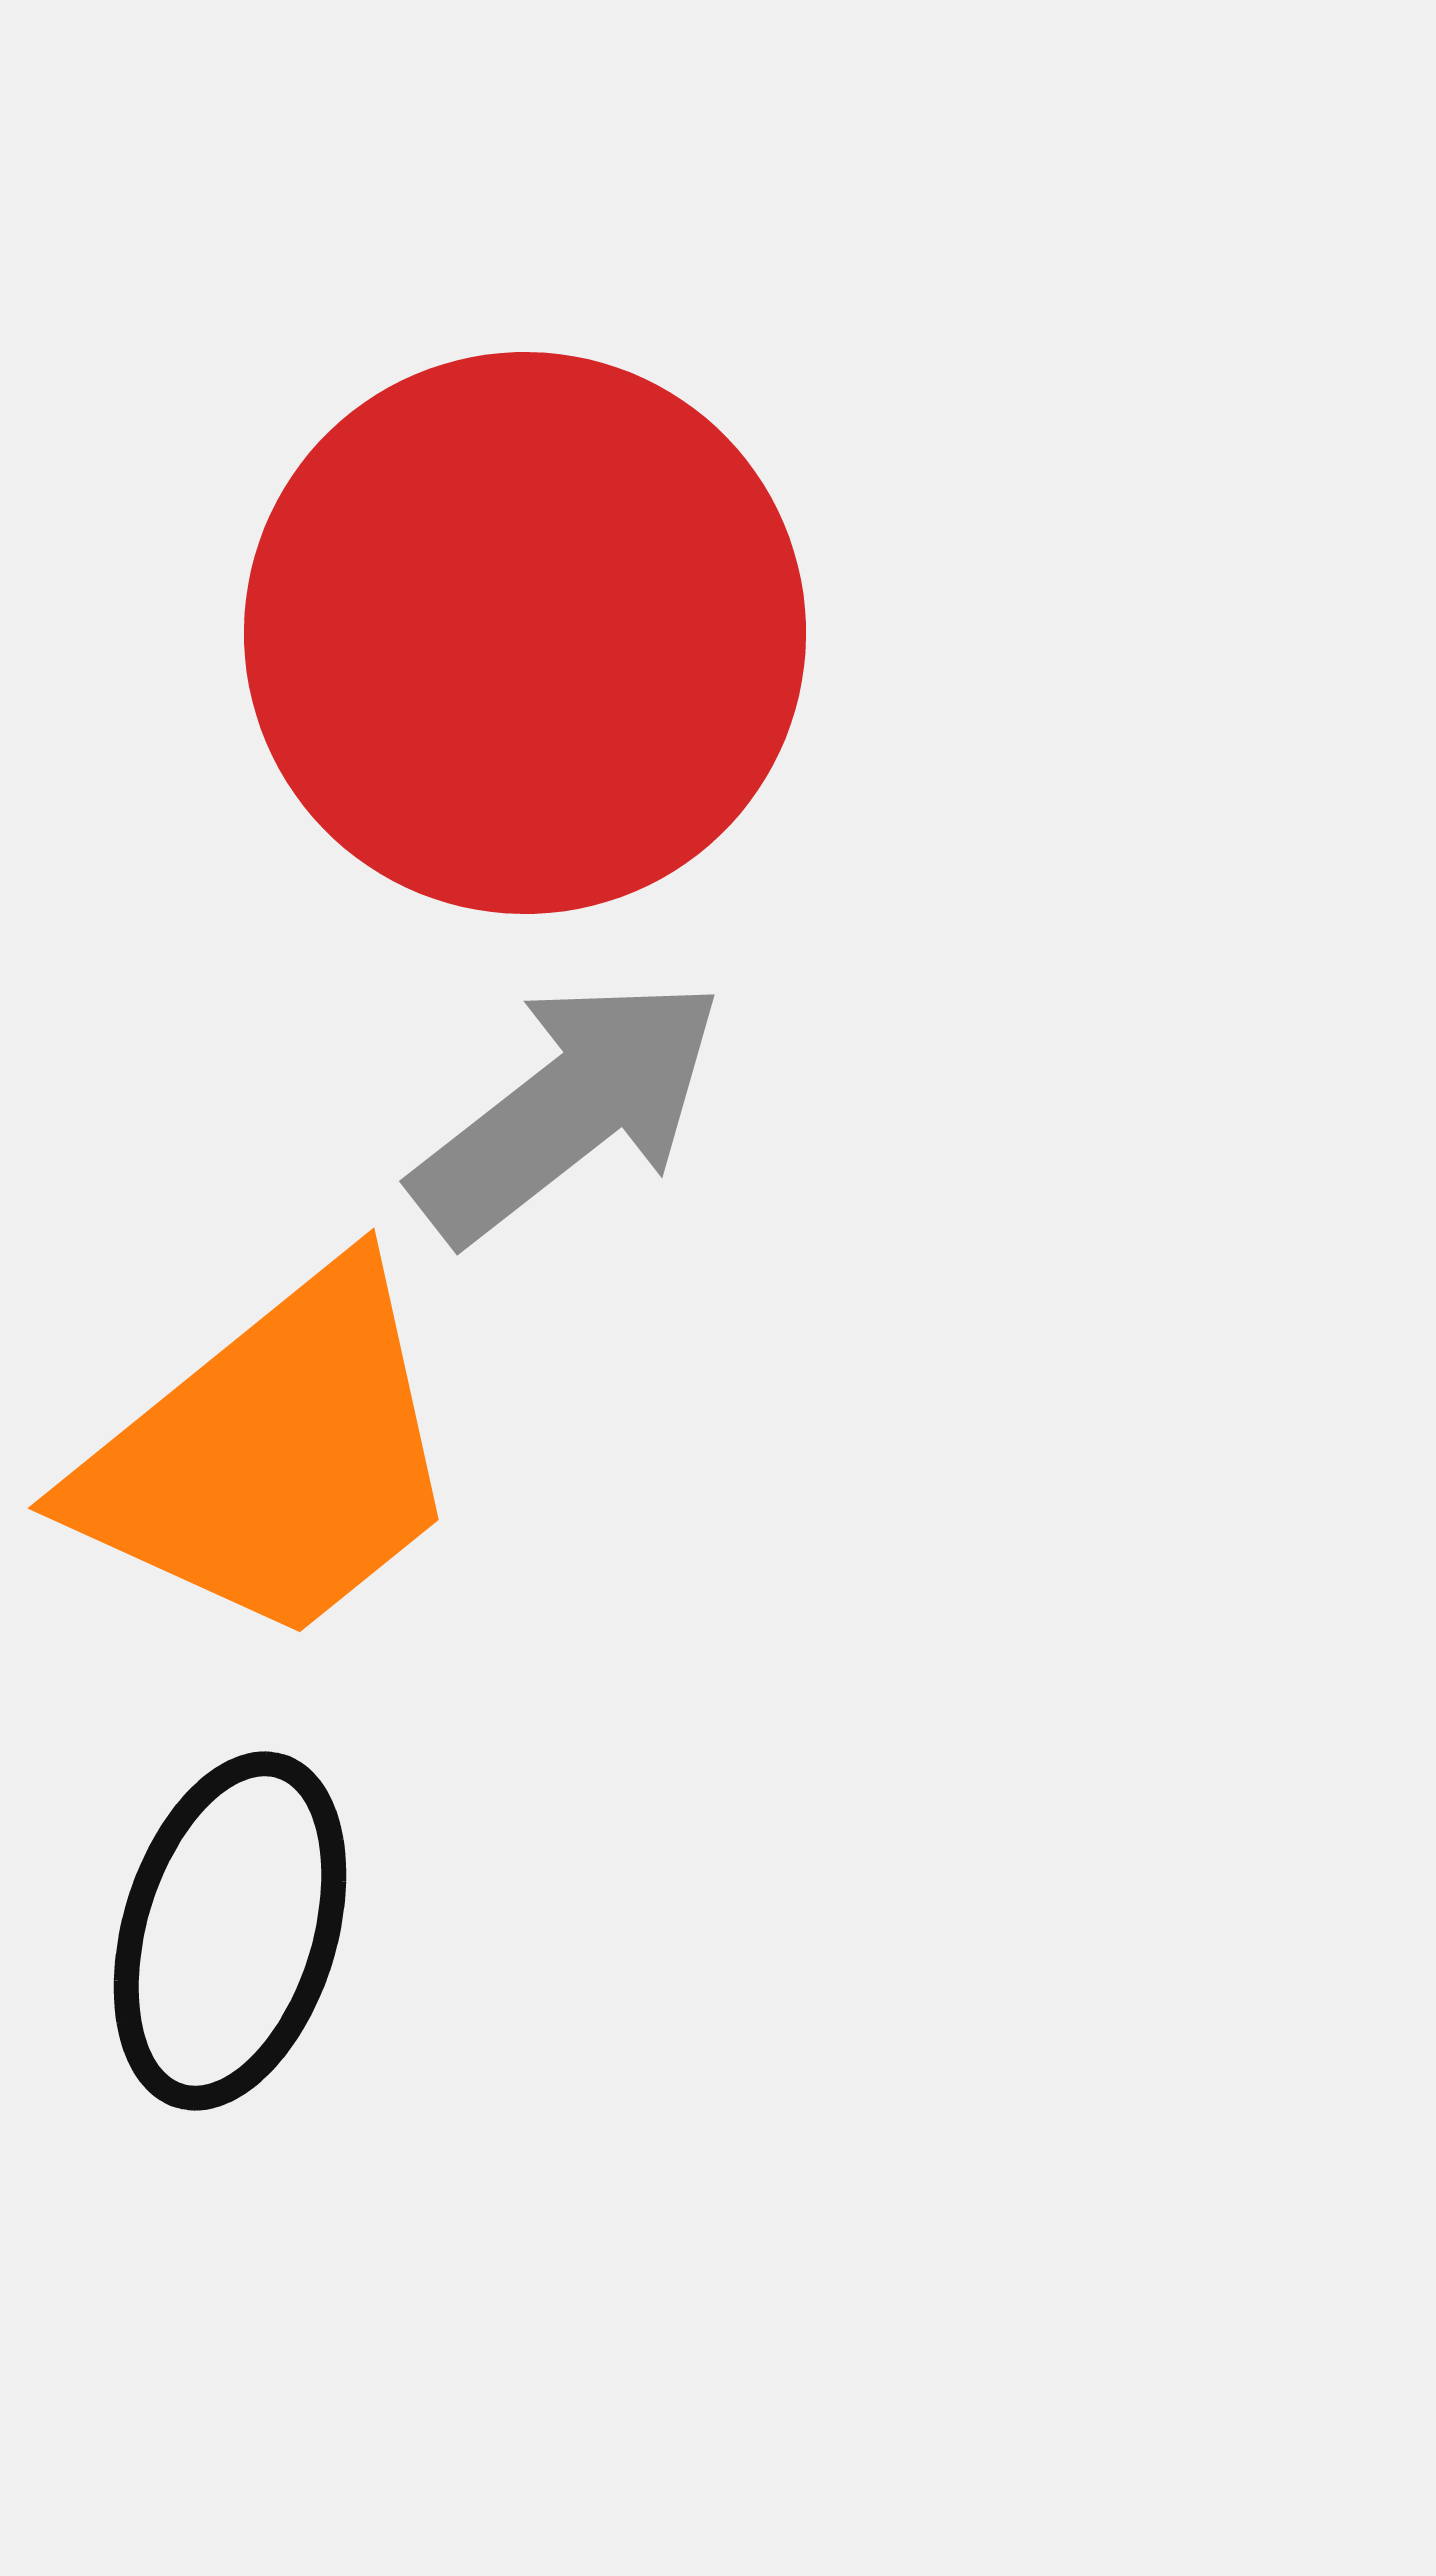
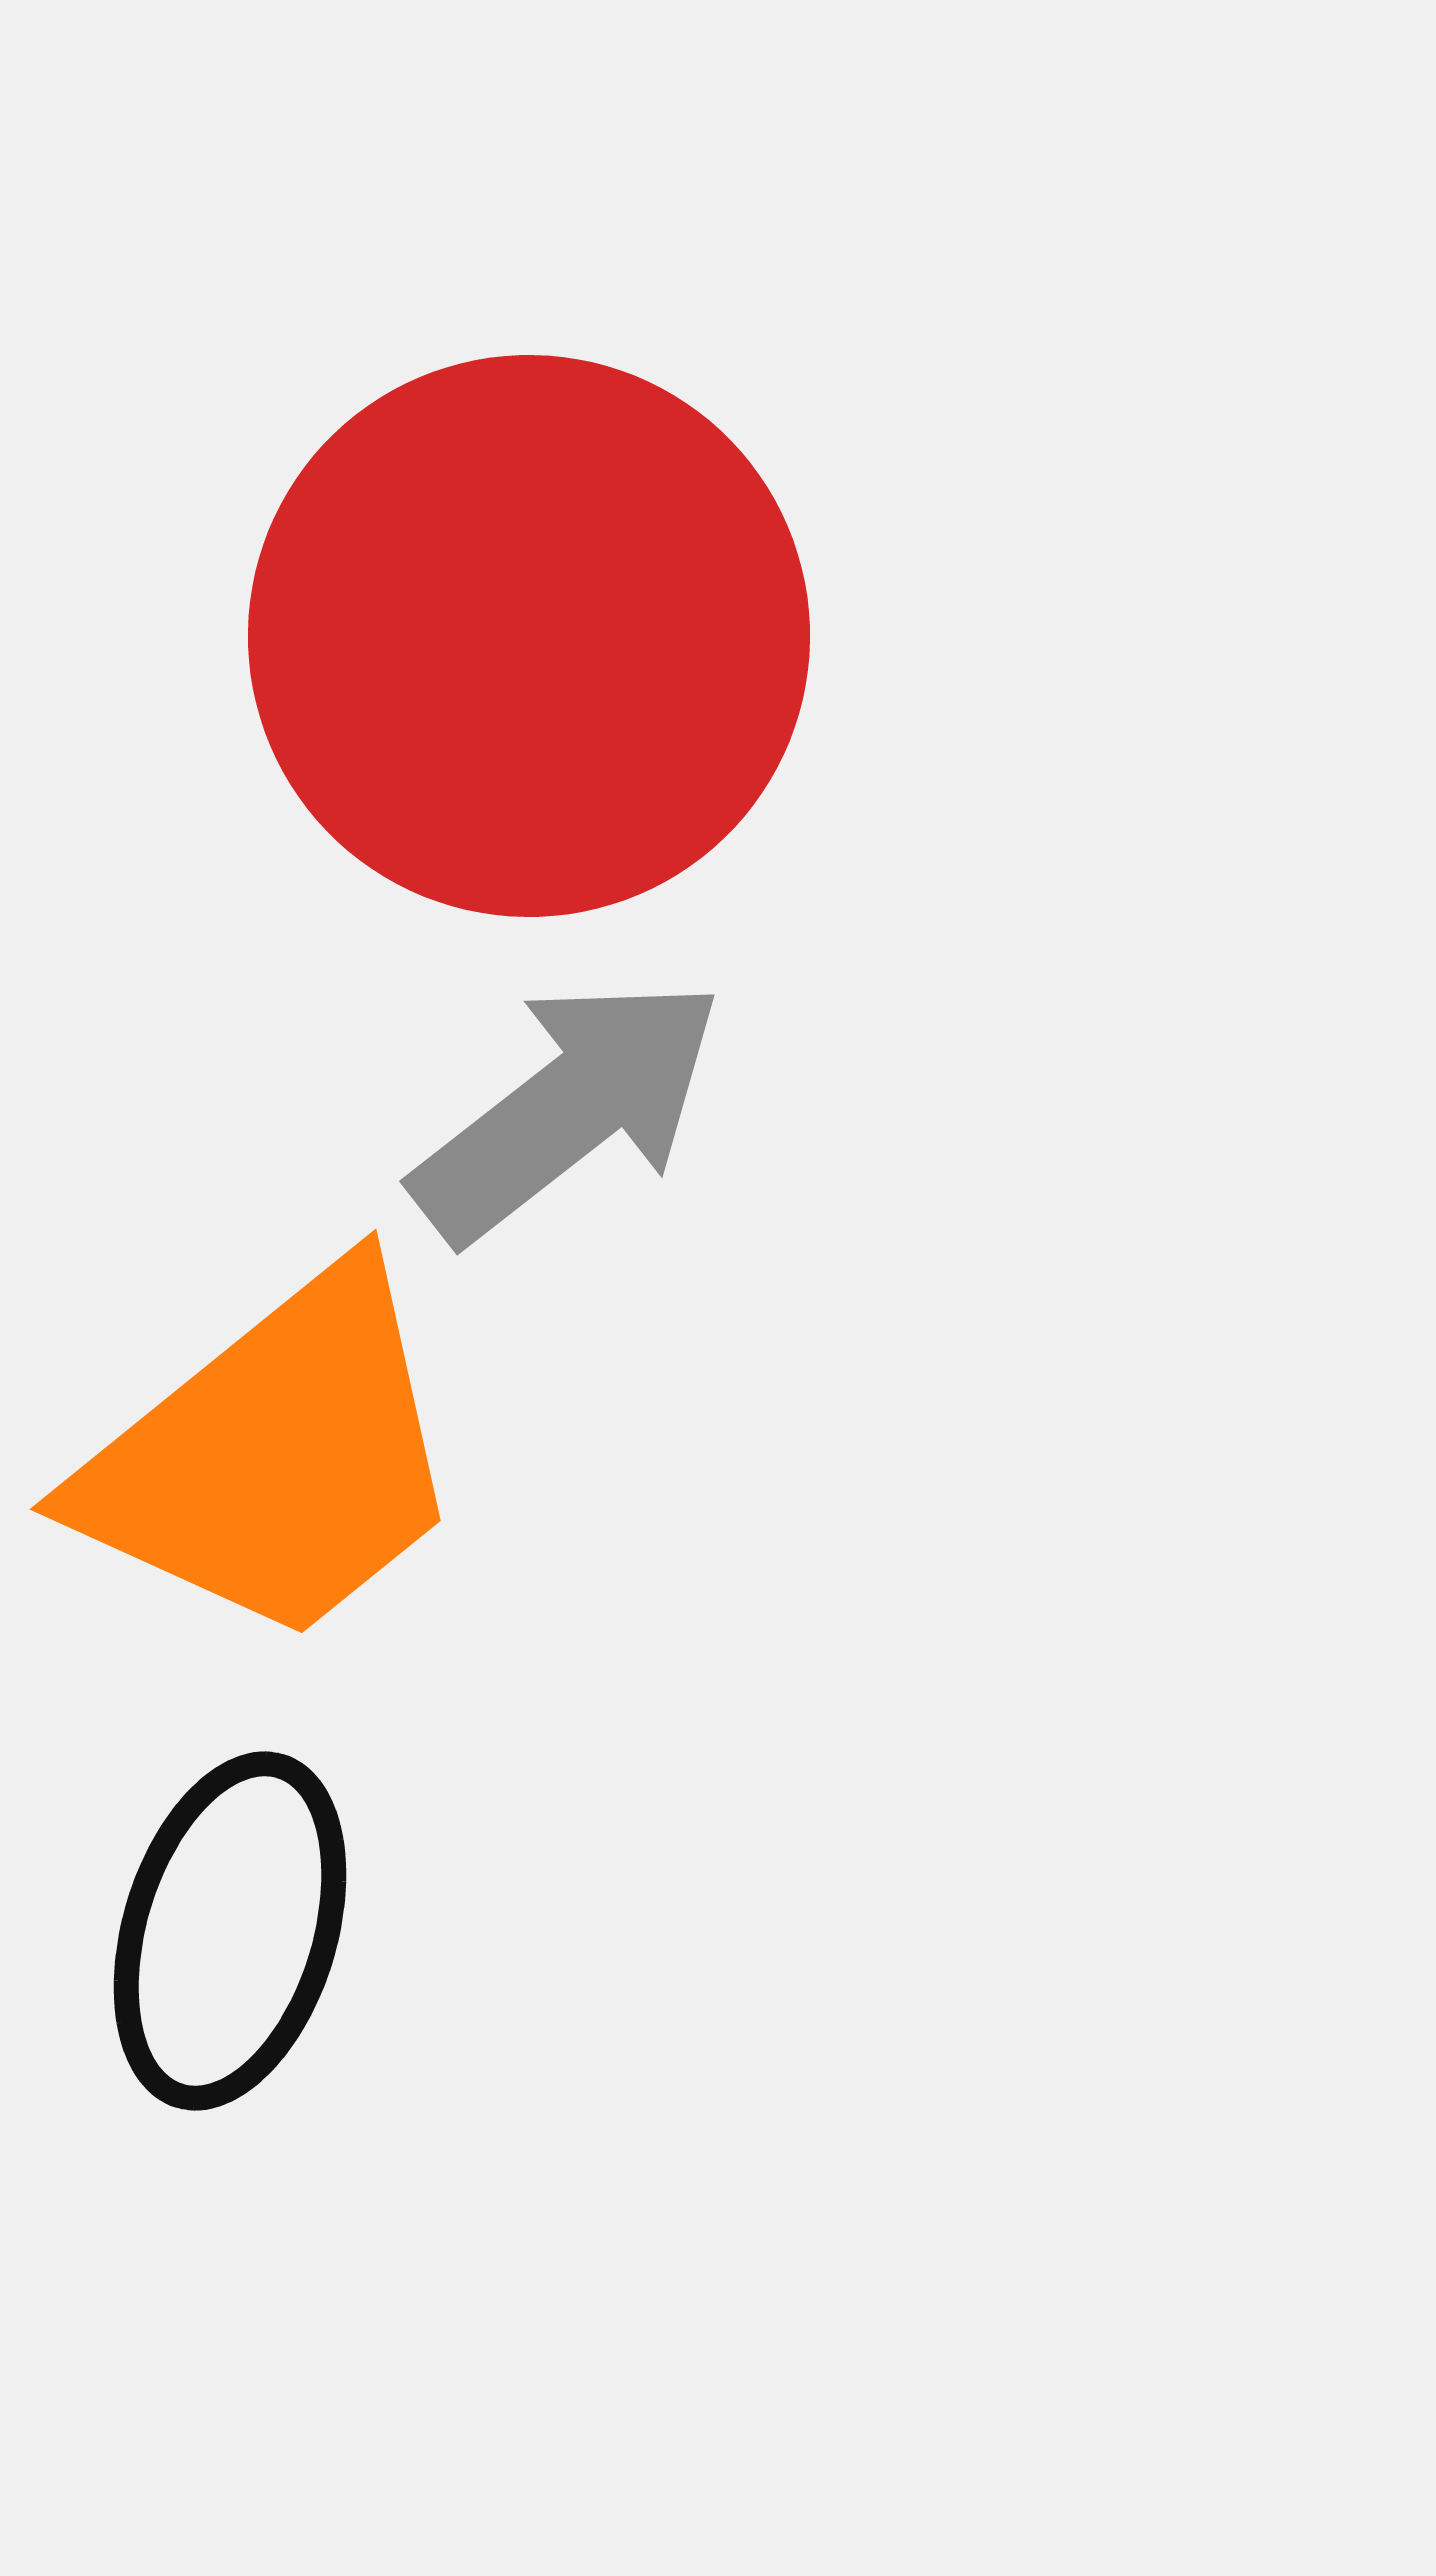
red circle: moved 4 px right, 3 px down
orange trapezoid: moved 2 px right, 1 px down
